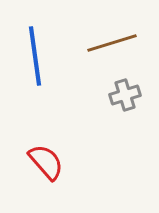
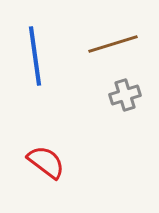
brown line: moved 1 px right, 1 px down
red semicircle: rotated 12 degrees counterclockwise
